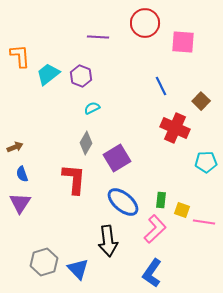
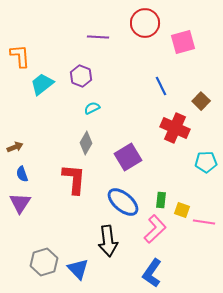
pink square: rotated 20 degrees counterclockwise
cyan trapezoid: moved 6 px left, 10 px down
purple square: moved 11 px right, 1 px up
